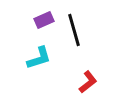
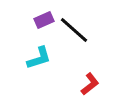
black line: rotated 32 degrees counterclockwise
red L-shape: moved 2 px right, 2 px down
